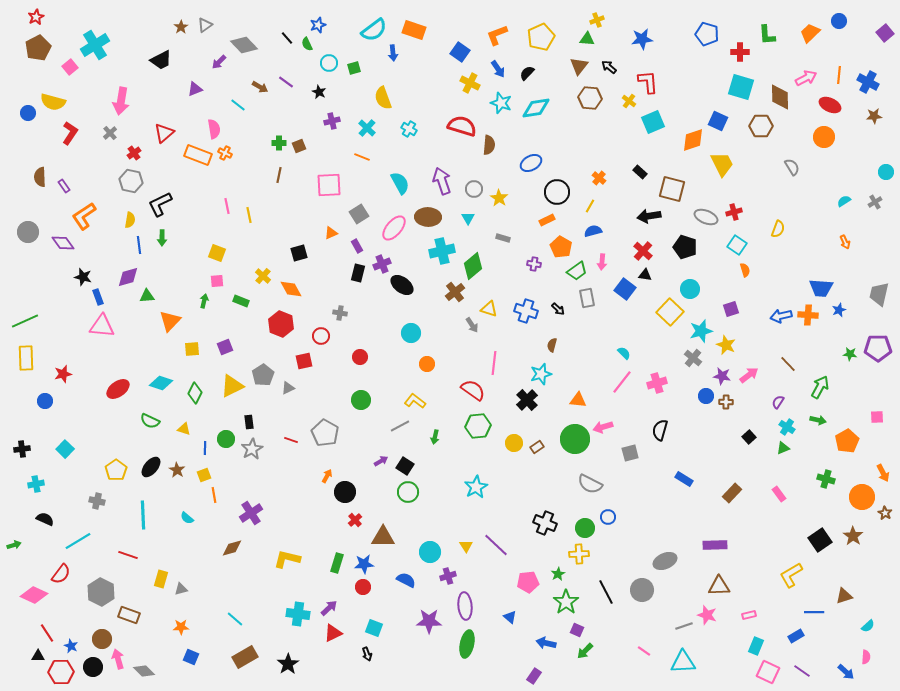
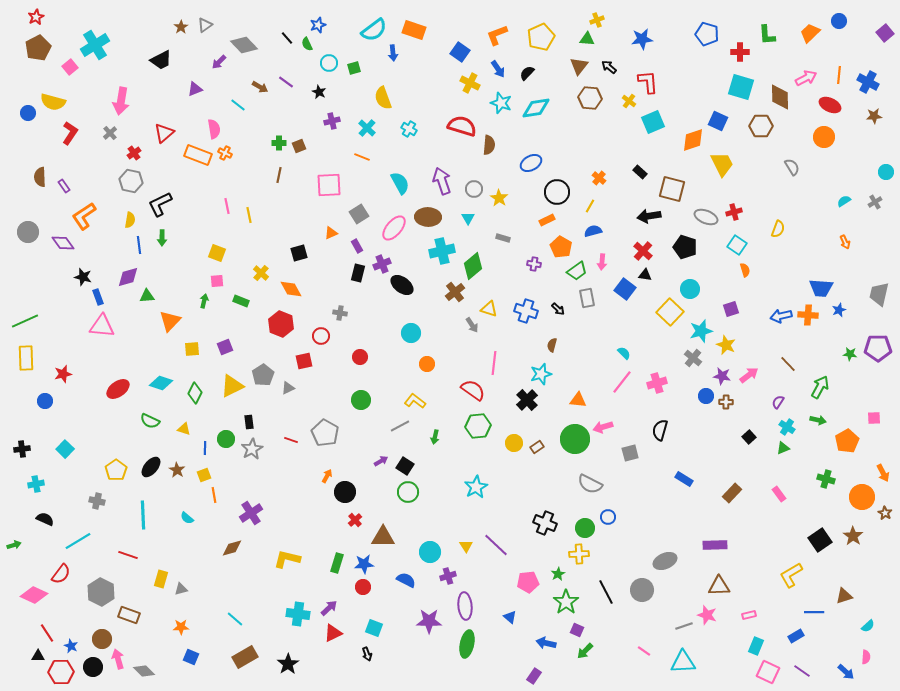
yellow cross at (263, 276): moved 2 px left, 3 px up
pink square at (877, 417): moved 3 px left, 1 px down
